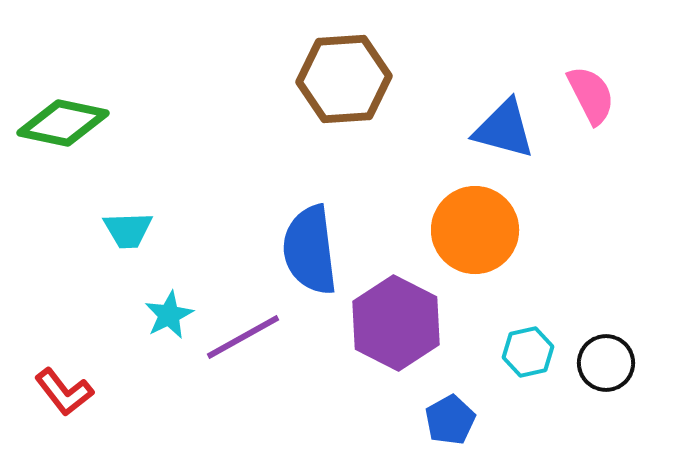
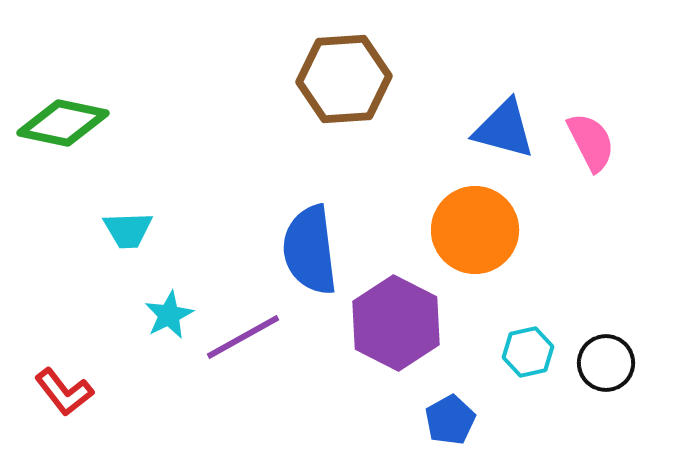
pink semicircle: moved 47 px down
